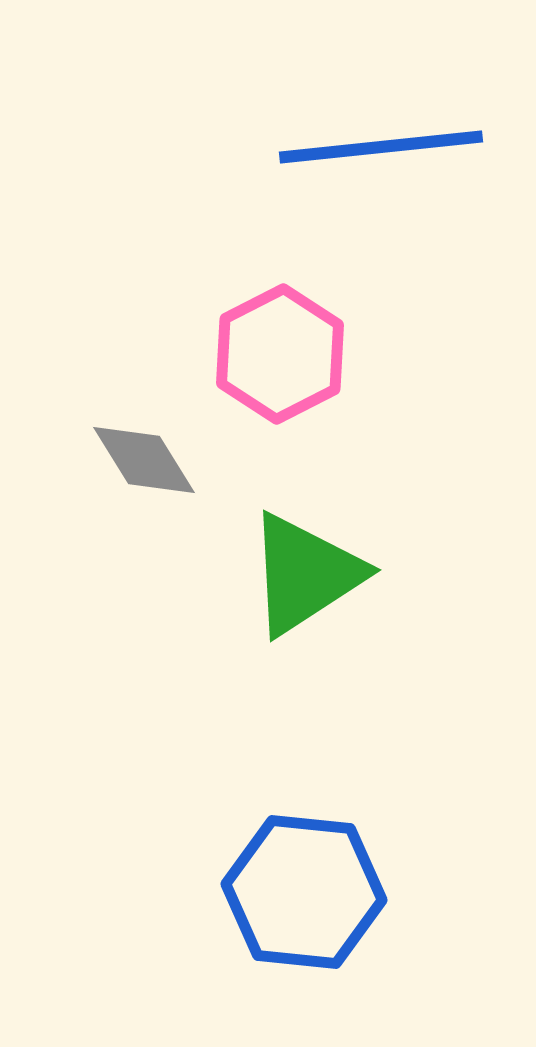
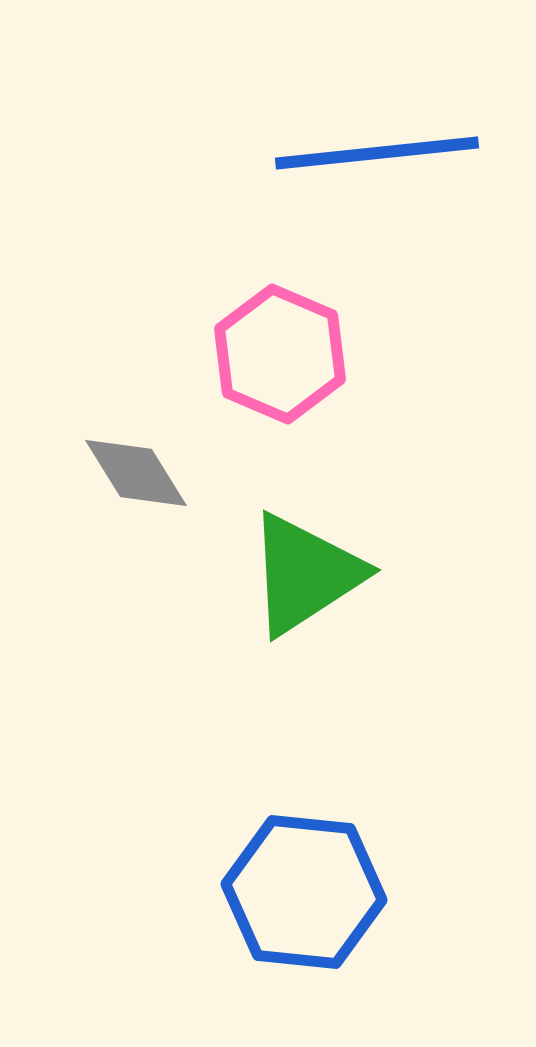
blue line: moved 4 px left, 6 px down
pink hexagon: rotated 10 degrees counterclockwise
gray diamond: moved 8 px left, 13 px down
